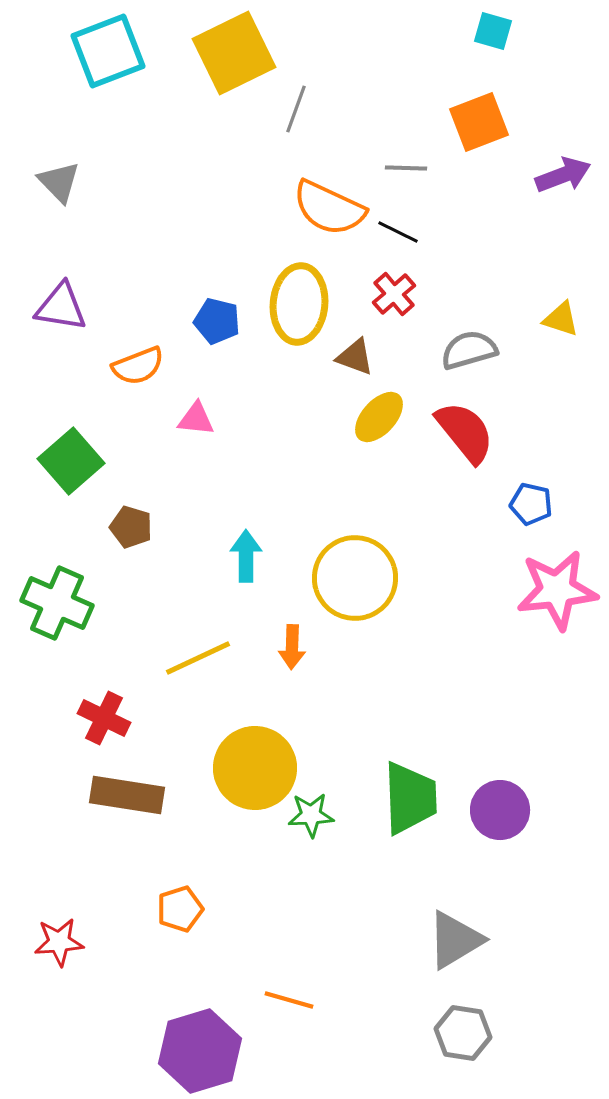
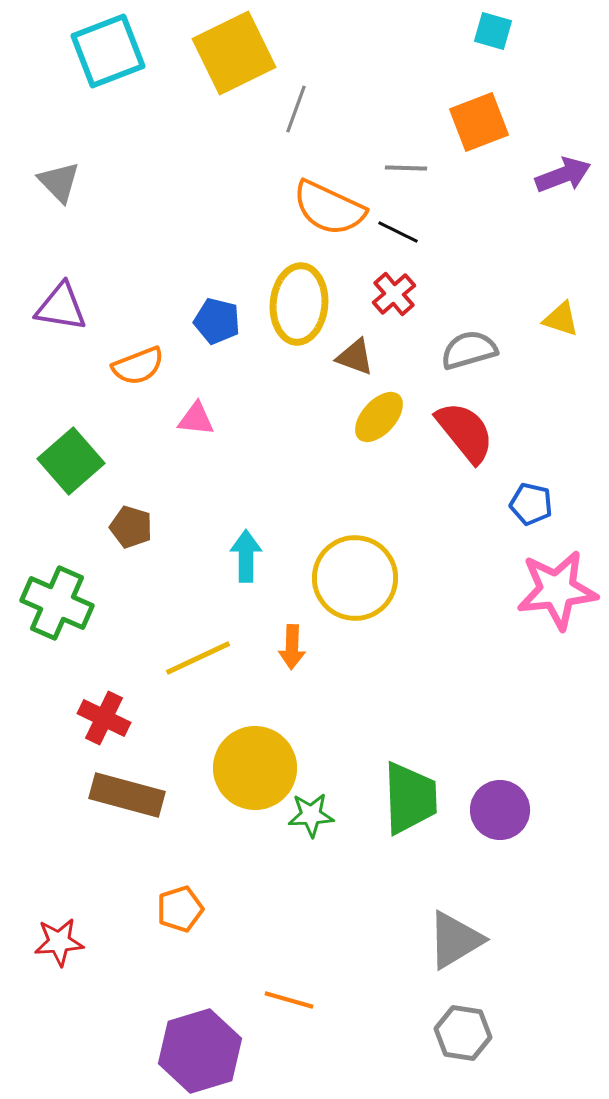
brown rectangle at (127, 795): rotated 6 degrees clockwise
